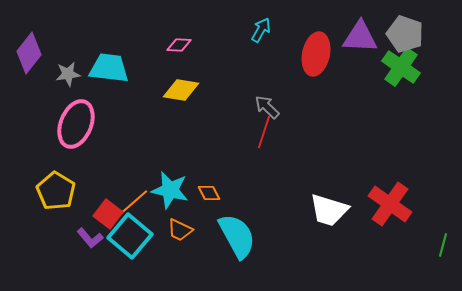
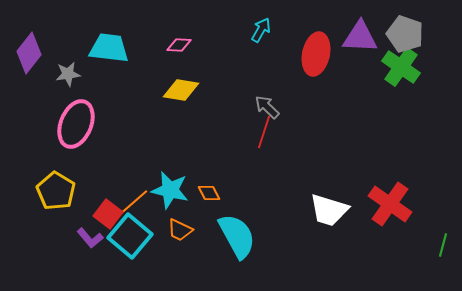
cyan trapezoid: moved 20 px up
